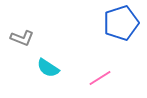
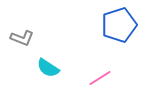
blue pentagon: moved 2 px left, 2 px down
